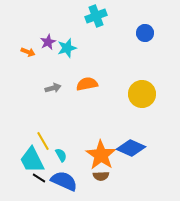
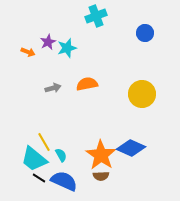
yellow line: moved 1 px right, 1 px down
cyan trapezoid: moved 2 px right, 1 px up; rotated 24 degrees counterclockwise
